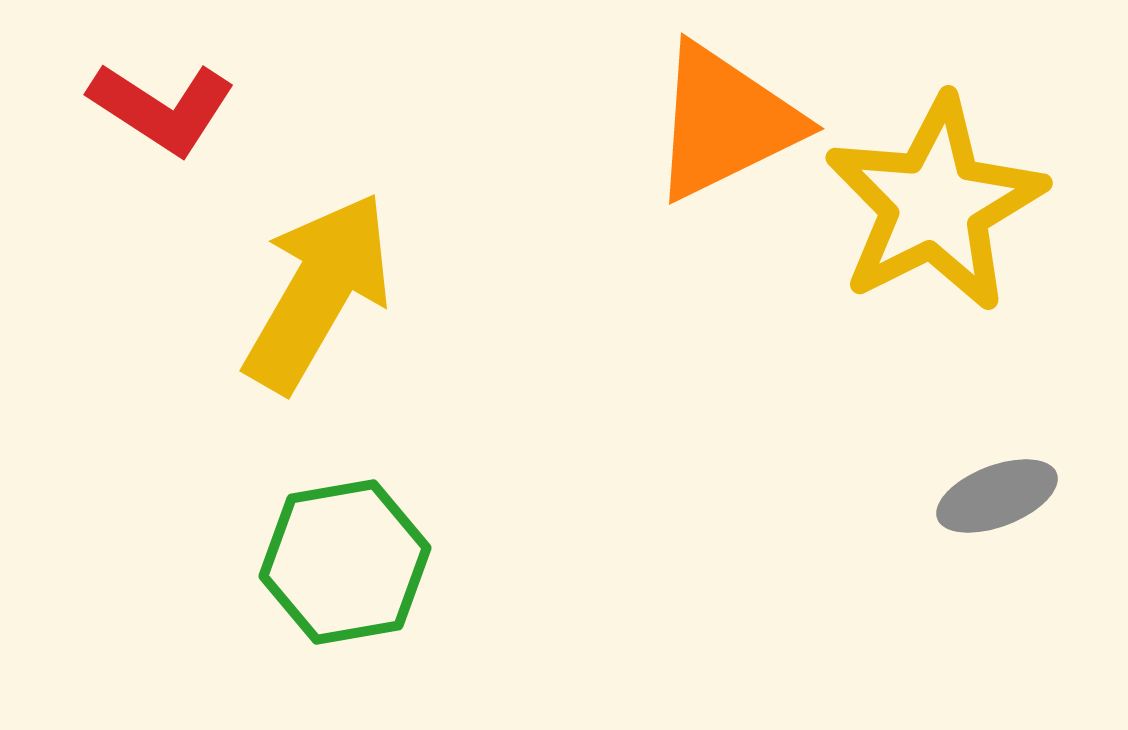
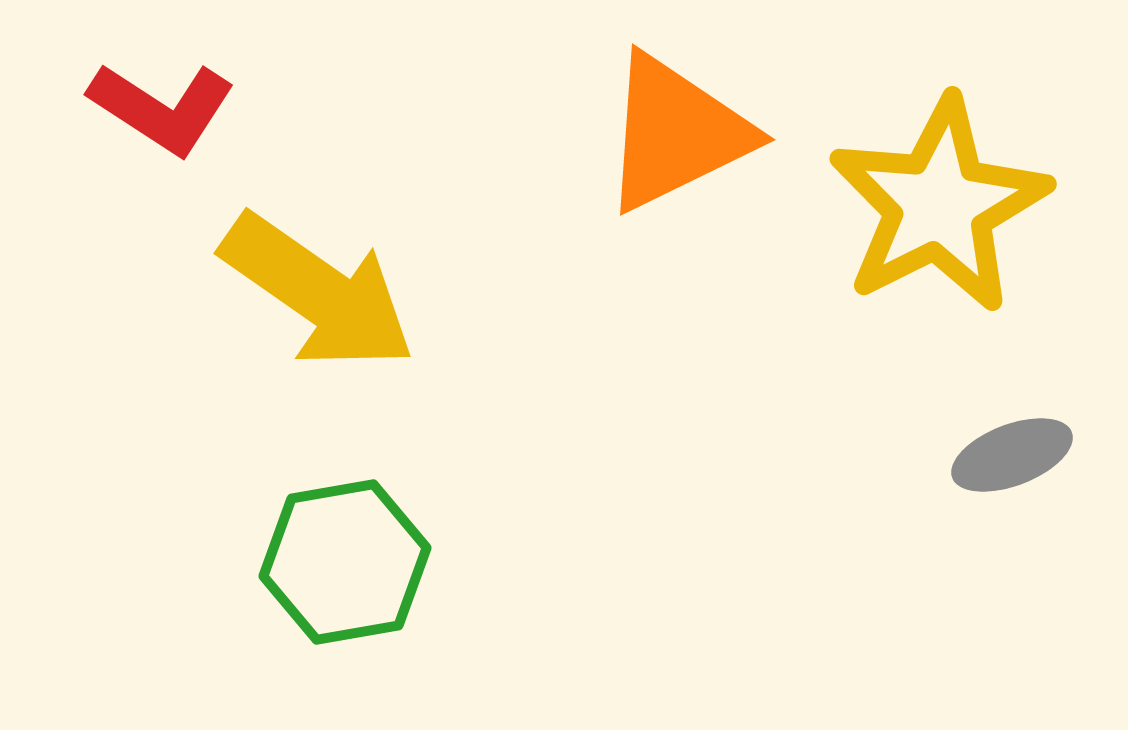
orange triangle: moved 49 px left, 11 px down
yellow star: moved 4 px right, 1 px down
yellow arrow: rotated 95 degrees clockwise
gray ellipse: moved 15 px right, 41 px up
